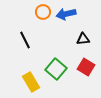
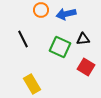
orange circle: moved 2 px left, 2 px up
black line: moved 2 px left, 1 px up
green square: moved 4 px right, 22 px up; rotated 15 degrees counterclockwise
yellow rectangle: moved 1 px right, 2 px down
